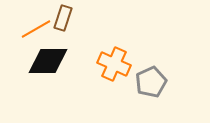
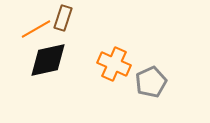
black diamond: moved 1 px up; rotated 12 degrees counterclockwise
